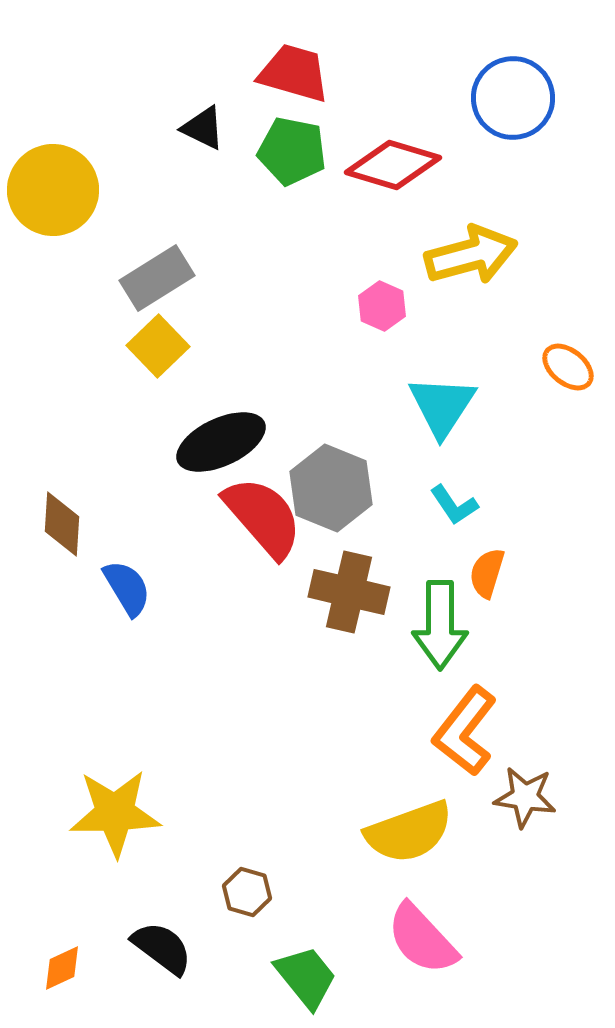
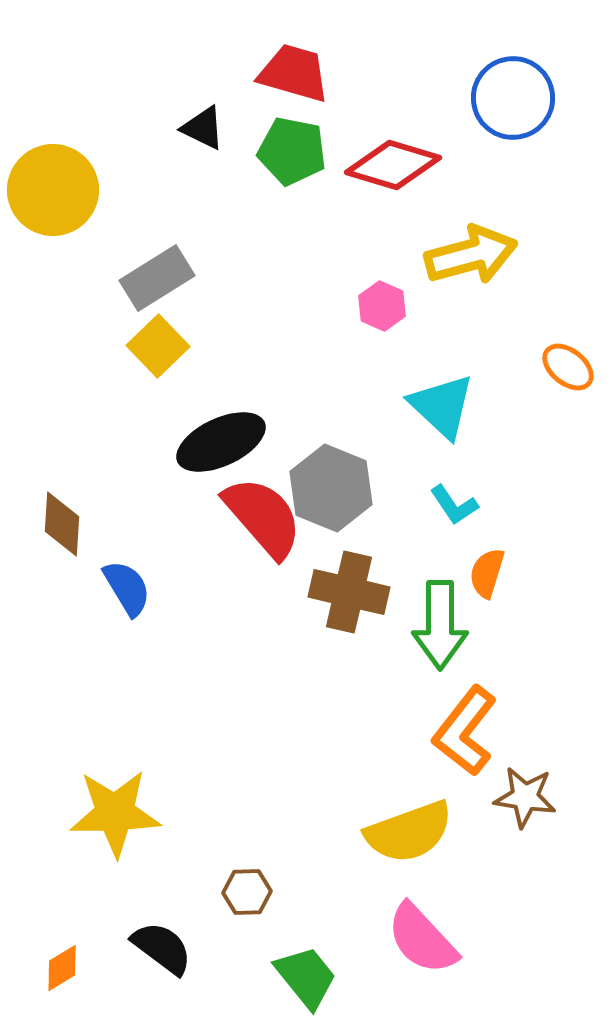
cyan triangle: rotated 20 degrees counterclockwise
brown hexagon: rotated 18 degrees counterclockwise
orange diamond: rotated 6 degrees counterclockwise
